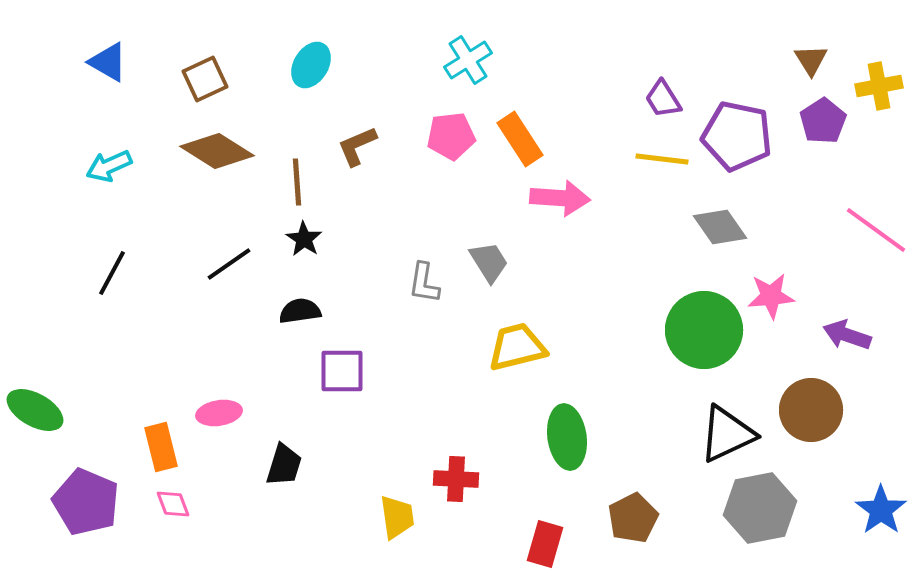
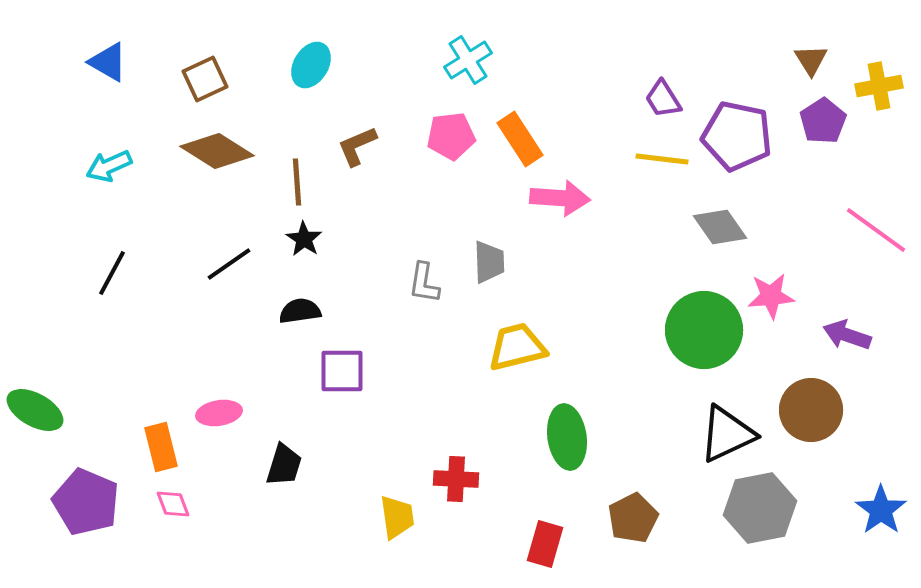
gray trapezoid at (489, 262): rotated 30 degrees clockwise
